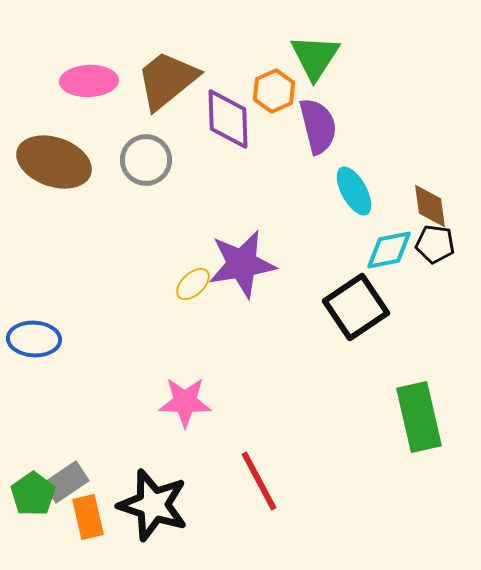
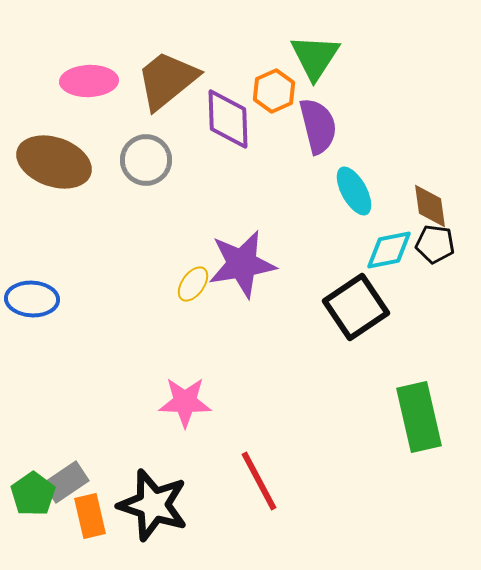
yellow ellipse: rotated 12 degrees counterclockwise
blue ellipse: moved 2 px left, 40 px up
orange rectangle: moved 2 px right, 1 px up
